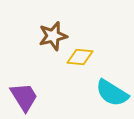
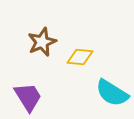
brown star: moved 11 px left, 6 px down; rotated 8 degrees counterclockwise
purple trapezoid: moved 4 px right
